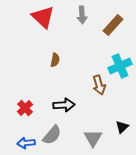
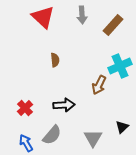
brown semicircle: rotated 16 degrees counterclockwise
brown arrow: rotated 42 degrees clockwise
blue arrow: rotated 66 degrees clockwise
